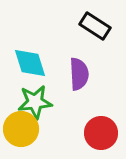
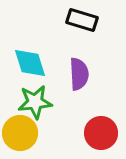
black rectangle: moved 13 px left, 6 px up; rotated 16 degrees counterclockwise
yellow circle: moved 1 px left, 4 px down
